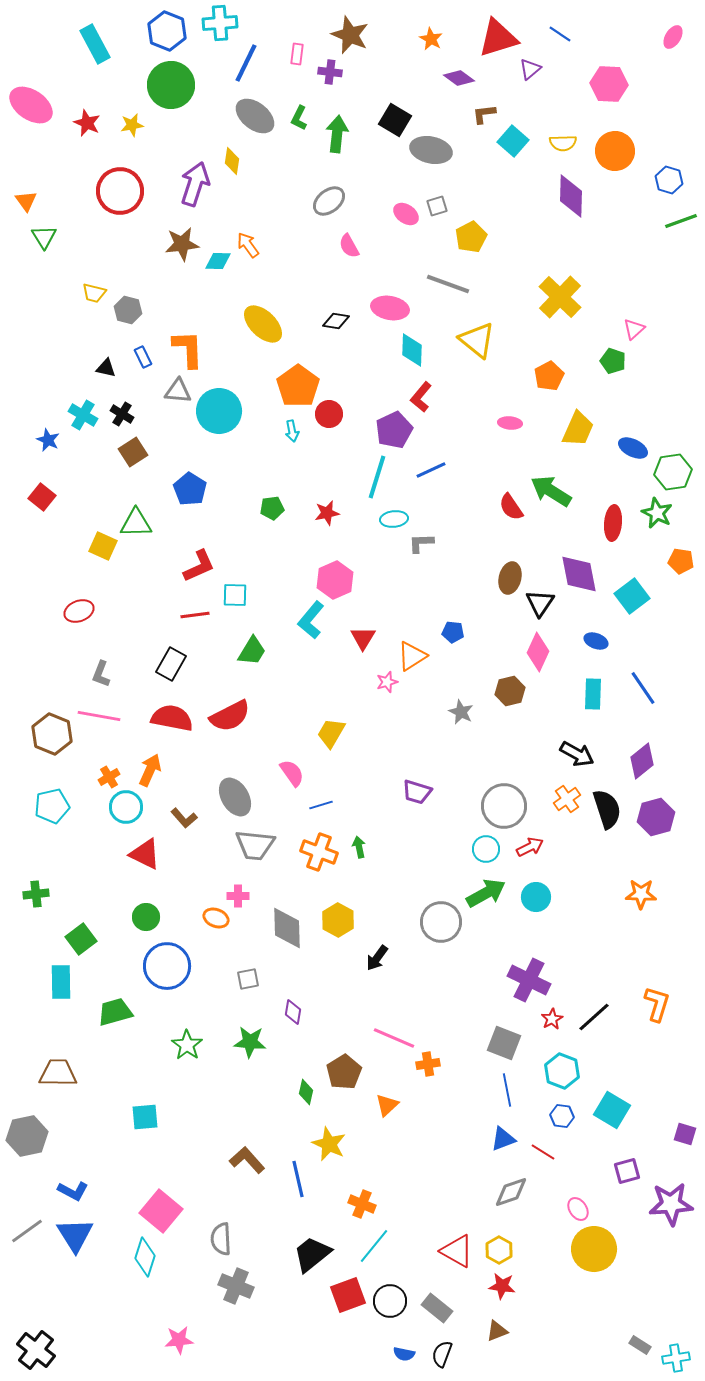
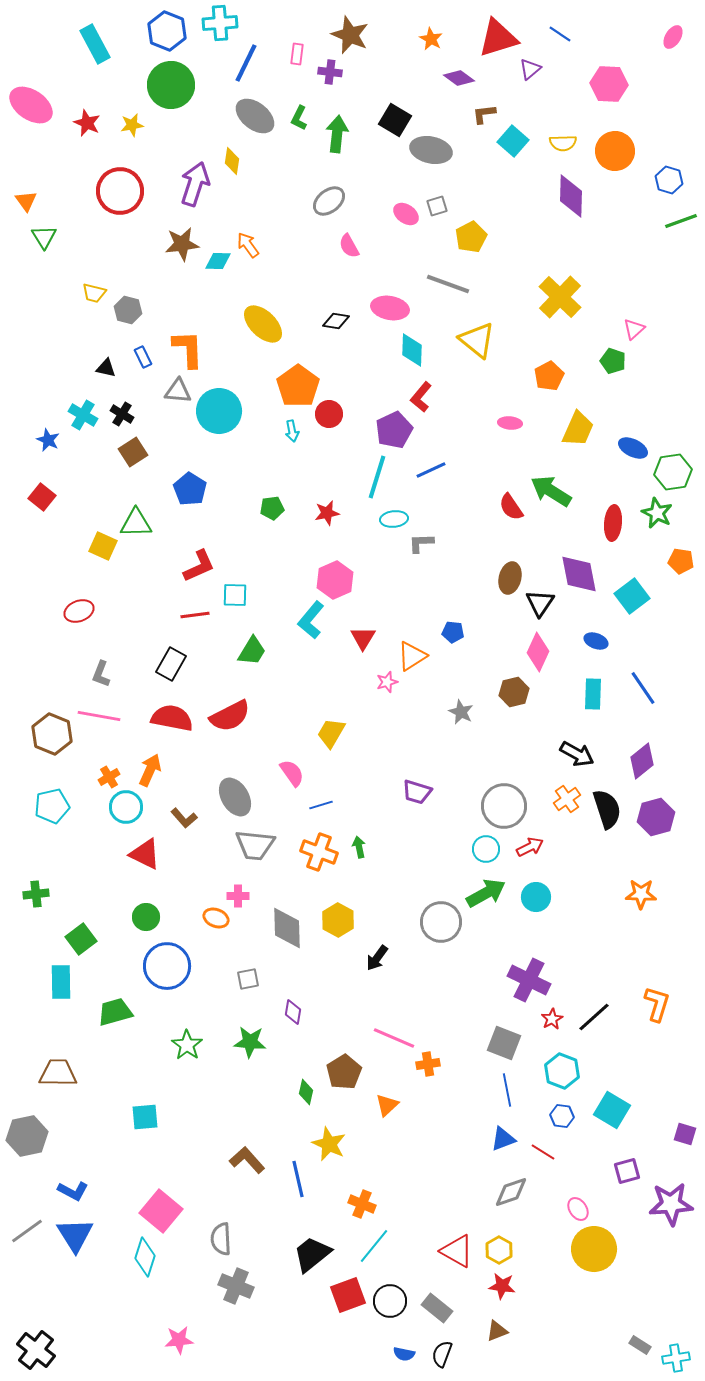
brown hexagon at (510, 691): moved 4 px right, 1 px down
